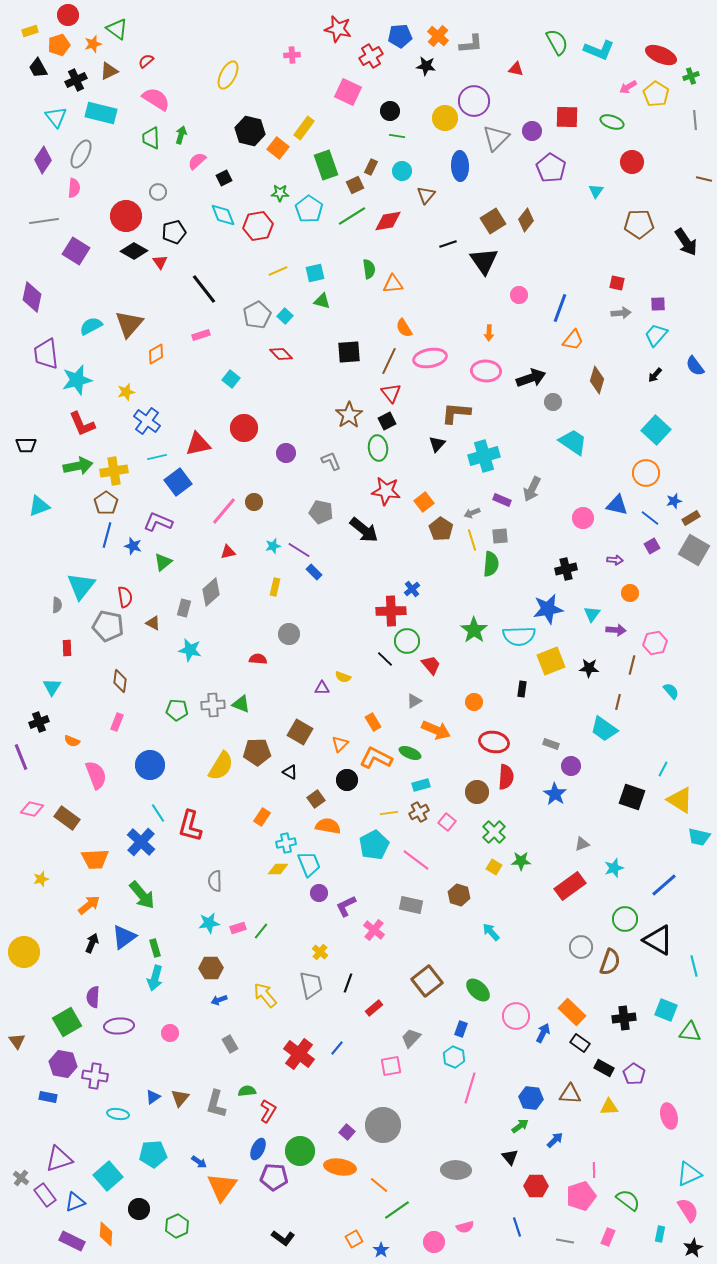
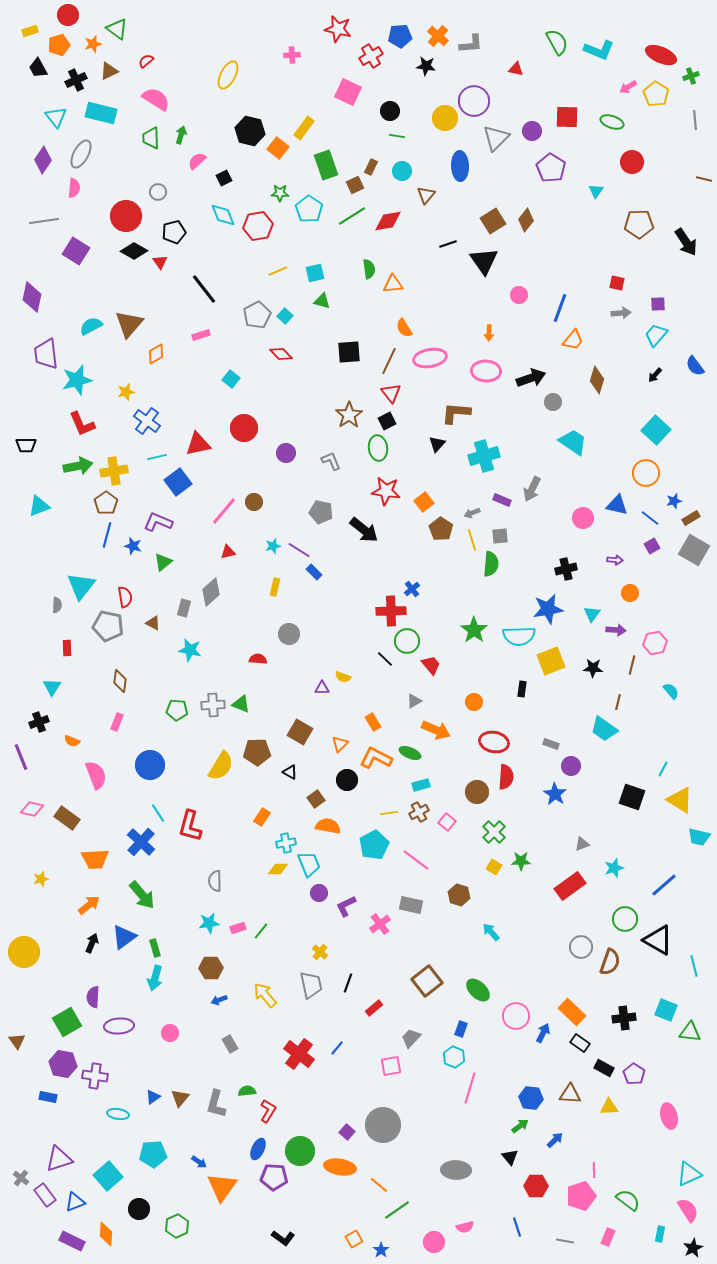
black star at (589, 668): moved 4 px right
pink cross at (374, 930): moved 6 px right, 6 px up; rotated 15 degrees clockwise
